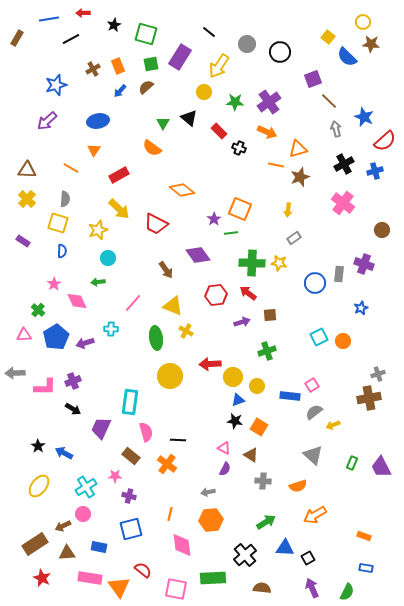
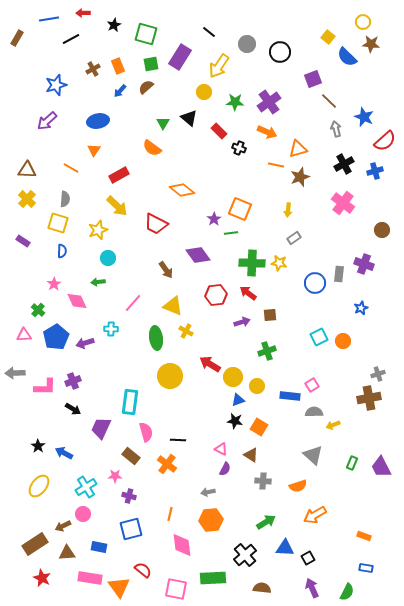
yellow arrow at (119, 209): moved 2 px left, 3 px up
red arrow at (210, 364): rotated 35 degrees clockwise
gray semicircle at (314, 412): rotated 36 degrees clockwise
pink triangle at (224, 448): moved 3 px left, 1 px down
